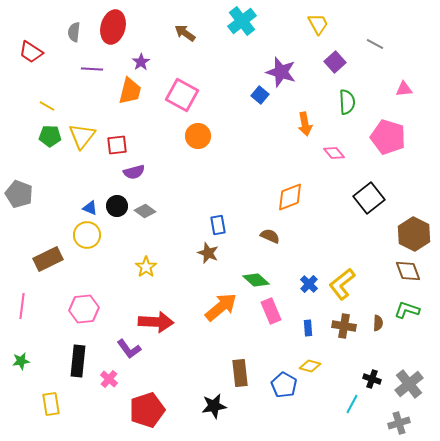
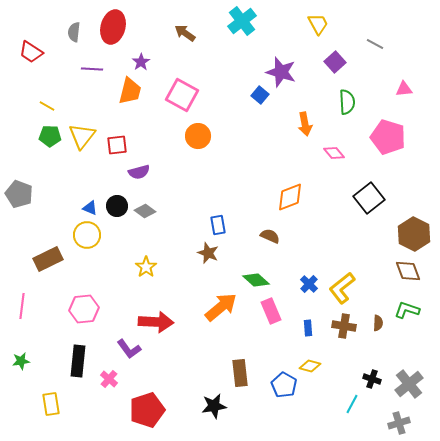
purple semicircle at (134, 172): moved 5 px right
yellow L-shape at (342, 284): moved 4 px down
